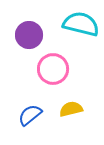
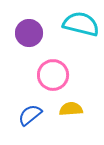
purple circle: moved 2 px up
pink circle: moved 6 px down
yellow semicircle: rotated 10 degrees clockwise
